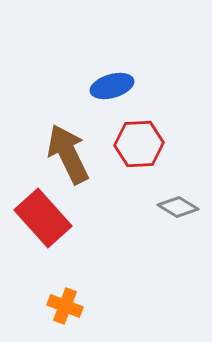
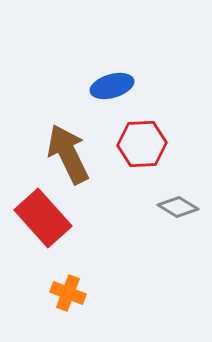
red hexagon: moved 3 px right
orange cross: moved 3 px right, 13 px up
